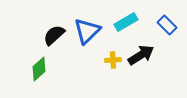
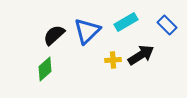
green diamond: moved 6 px right
